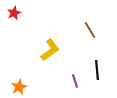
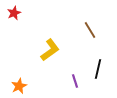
black line: moved 1 px right, 1 px up; rotated 18 degrees clockwise
orange star: moved 1 px up
